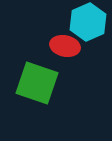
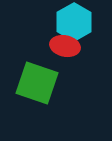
cyan hexagon: moved 14 px left; rotated 6 degrees counterclockwise
